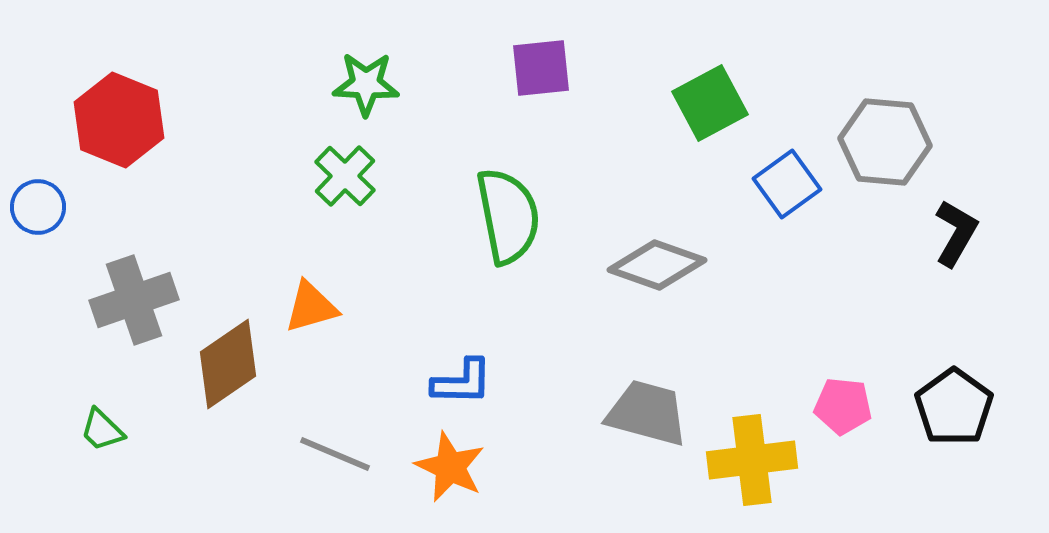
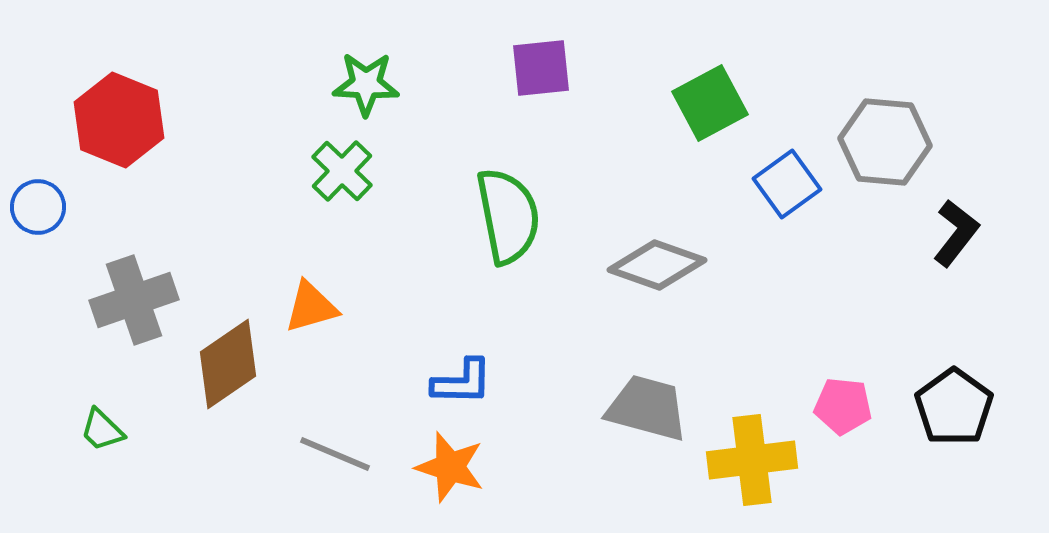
green cross: moved 3 px left, 5 px up
black L-shape: rotated 8 degrees clockwise
gray trapezoid: moved 5 px up
orange star: rotated 8 degrees counterclockwise
